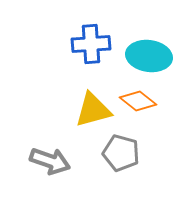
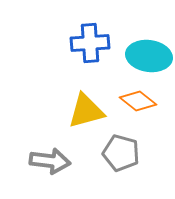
blue cross: moved 1 px left, 1 px up
yellow triangle: moved 7 px left, 1 px down
gray arrow: rotated 12 degrees counterclockwise
